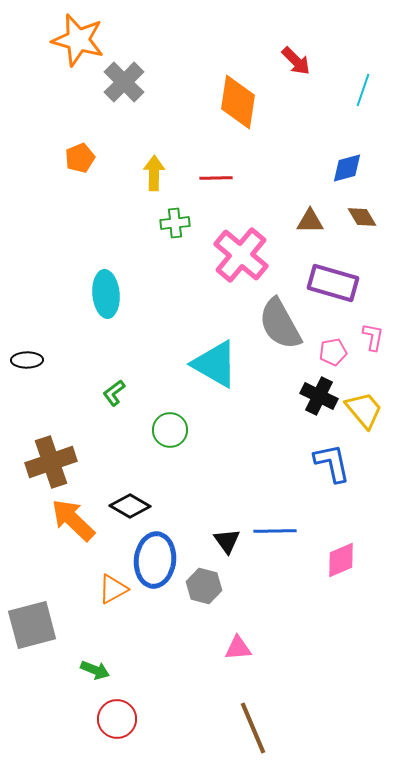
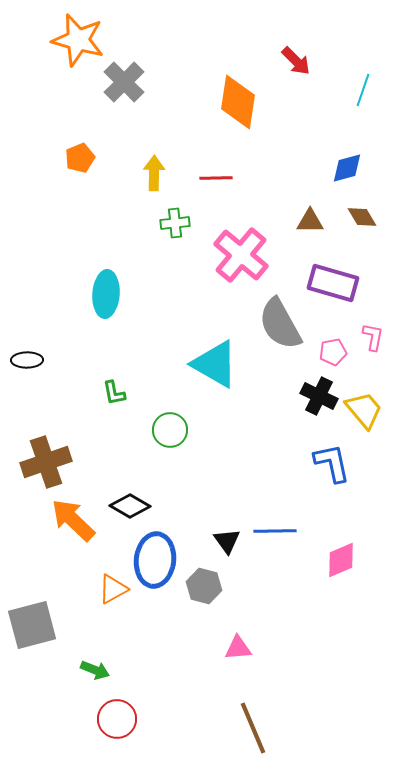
cyan ellipse: rotated 9 degrees clockwise
green L-shape: rotated 64 degrees counterclockwise
brown cross: moved 5 px left
